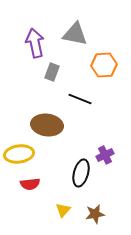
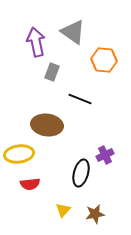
gray triangle: moved 2 px left, 2 px up; rotated 24 degrees clockwise
purple arrow: moved 1 px right, 1 px up
orange hexagon: moved 5 px up; rotated 10 degrees clockwise
